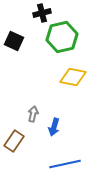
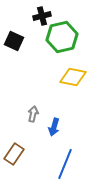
black cross: moved 3 px down
brown rectangle: moved 13 px down
blue line: rotated 56 degrees counterclockwise
